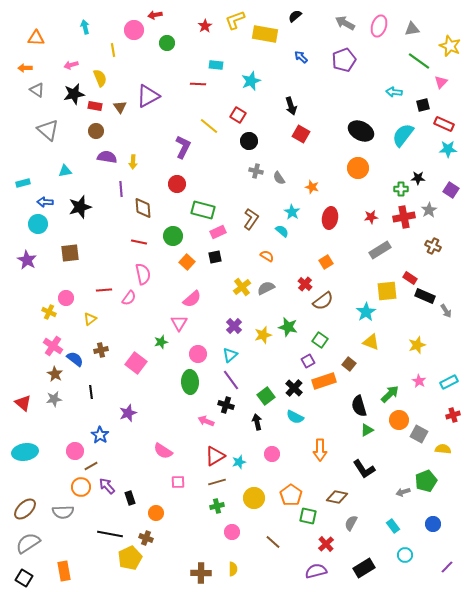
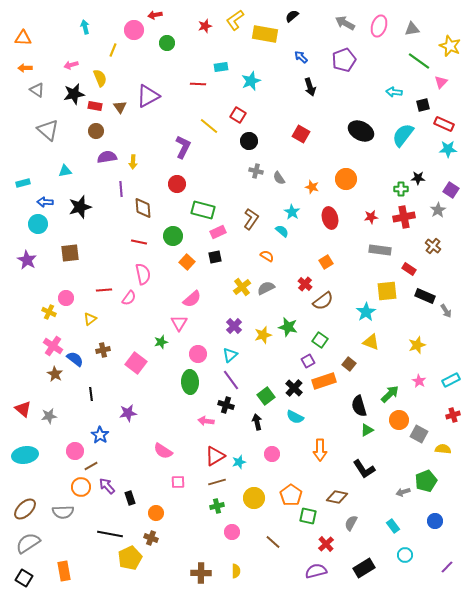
black semicircle at (295, 16): moved 3 px left
yellow L-shape at (235, 20): rotated 15 degrees counterclockwise
red star at (205, 26): rotated 16 degrees clockwise
orange triangle at (36, 38): moved 13 px left
yellow line at (113, 50): rotated 32 degrees clockwise
cyan rectangle at (216, 65): moved 5 px right, 2 px down; rotated 16 degrees counterclockwise
black arrow at (291, 106): moved 19 px right, 19 px up
purple semicircle at (107, 157): rotated 18 degrees counterclockwise
orange circle at (358, 168): moved 12 px left, 11 px down
gray star at (429, 210): moved 9 px right
red ellipse at (330, 218): rotated 25 degrees counterclockwise
brown cross at (433, 246): rotated 14 degrees clockwise
gray rectangle at (380, 250): rotated 40 degrees clockwise
red rectangle at (410, 278): moved 1 px left, 9 px up
brown cross at (101, 350): moved 2 px right
cyan rectangle at (449, 382): moved 2 px right, 2 px up
black line at (91, 392): moved 2 px down
gray star at (54, 399): moved 5 px left, 17 px down
red triangle at (23, 403): moved 6 px down
purple star at (128, 413): rotated 12 degrees clockwise
pink arrow at (206, 421): rotated 14 degrees counterclockwise
cyan ellipse at (25, 452): moved 3 px down
blue circle at (433, 524): moved 2 px right, 3 px up
brown cross at (146, 538): moved 5 px right
yellow semicircle at (233, 569): moved 3 px right, 2 px down
